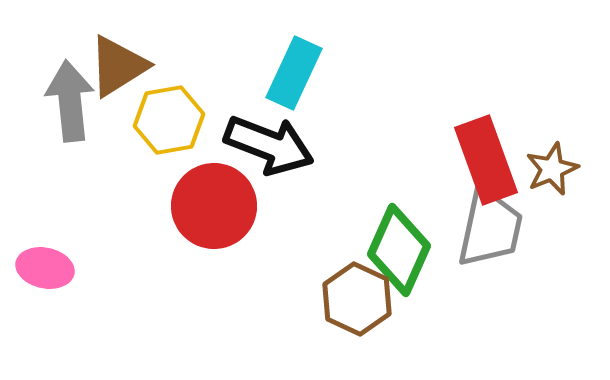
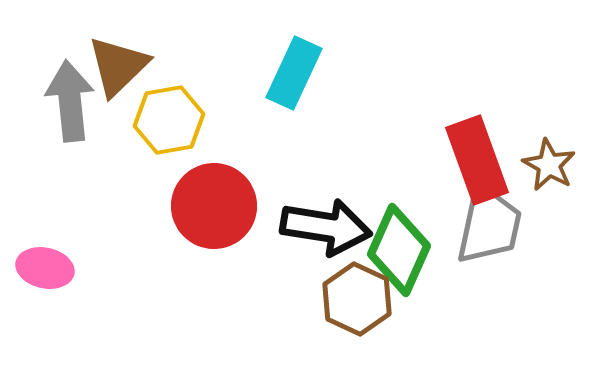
brown triangle: rotated 12 degrees counterclockwise
black arrow: moved 57 px right, 82 px down; rotated 12 degrees counterclockwise
red rectangle: moved 9 px left
brown star: moved 3 px left, 4 px up; rotated 20 degrees counterclockwise
gray trapezoid: moved 1 px left, 3 px up
